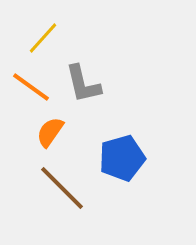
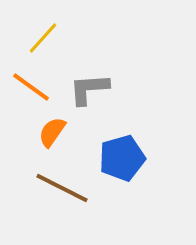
gray L-shape: moved 6 px right, 5 px down; rotated 99 degrees clockwise
orange semicircle: moved 2 px right
brown line: rotated 18 degrees counterclockwise
